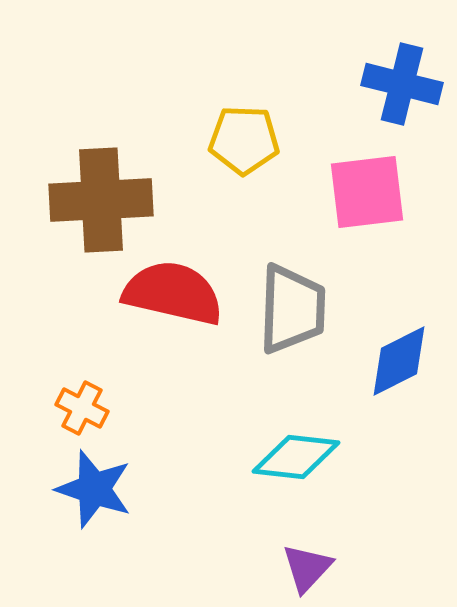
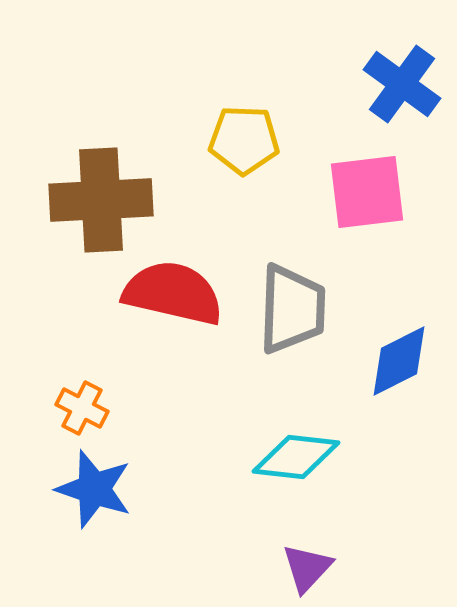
blue cross: rotated 22 degrees clockwise
